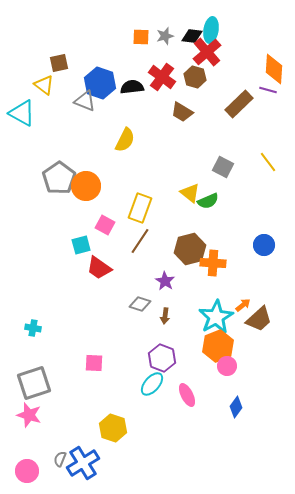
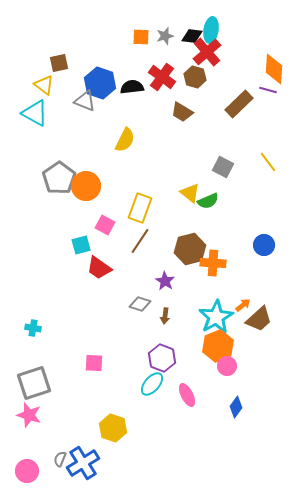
cyan triangle at (22, 113): moved 13 px right
